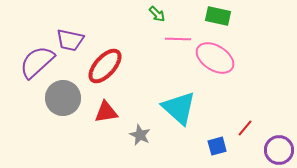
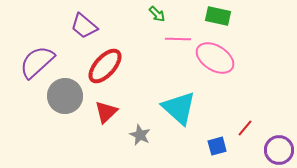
purple trapezoid: moved 14 px right, 14 px up; rotated 28 degrees clockwise
gray circle: moved 2 px right, 2 px up
red triangle: rotated 35 degrees counterclockwise
